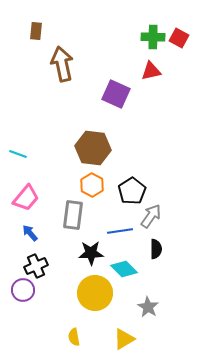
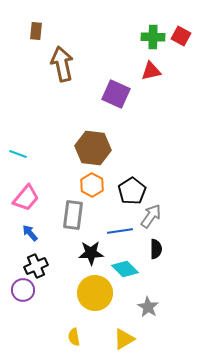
red square: moved 2 px right, 2 px up
cyan diamond: moved 1 px right
